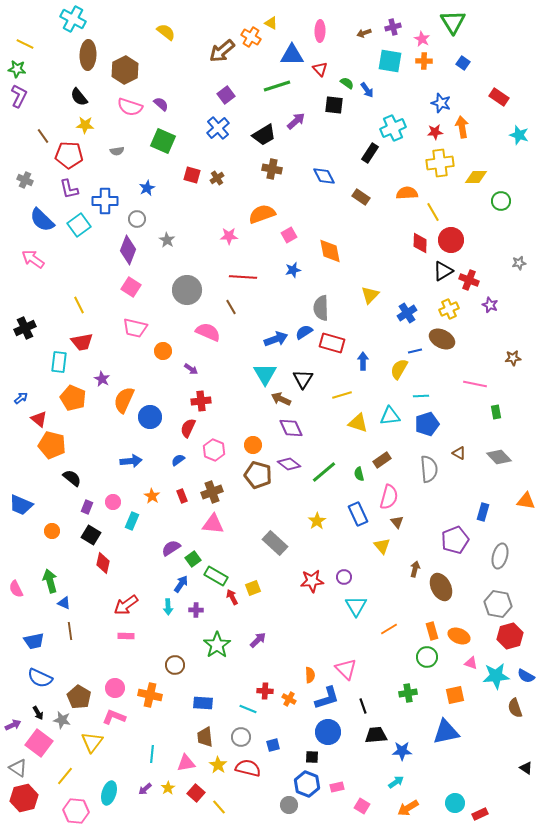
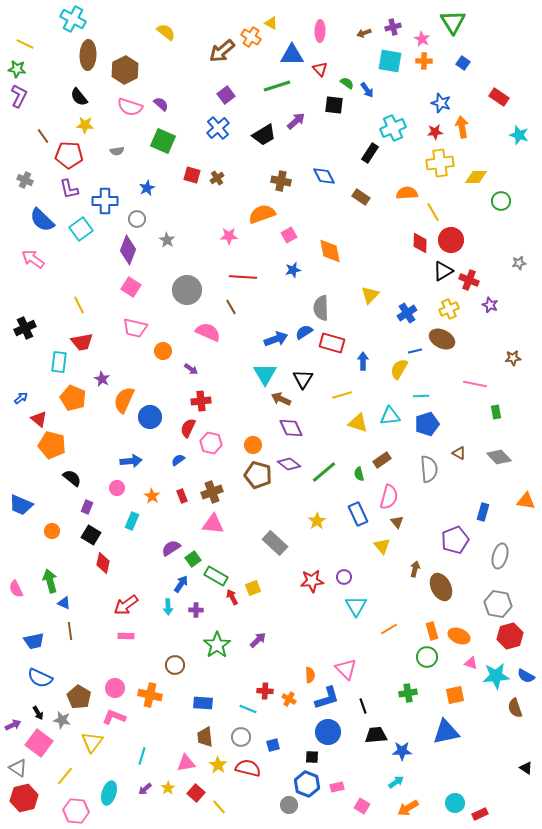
brown cross at (272, 169): moved 9 px right, 12 px down
cyan square at (79, 225): moved 2 px right, 4 px down
pink hexagon at (214, 450): moved 3 px left, 7 px up; rotated 10 degrees counterclockwise
pink circle at (113, 502): moved 4 px right, 14 px up
cyan line at (152, 754): moved 10 px left, 2 px down; rotated 12 degrees clockwise
